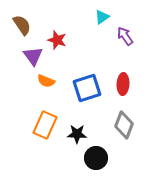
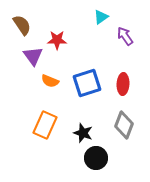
cyan triangle: moved 1 px left
red star: rotated 18 degrees counterclockwise
orange semicircle: moved 4 px right
blue square: moved 5 px up
black star: moved 6 px right, 1 px up; rotated 18 degrees clockwise
